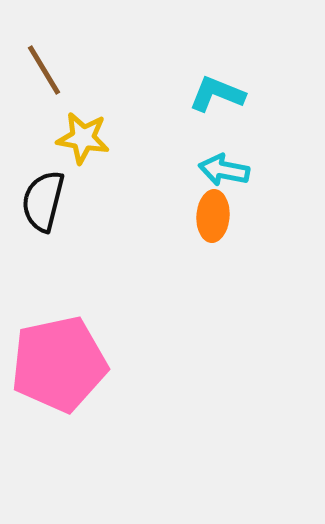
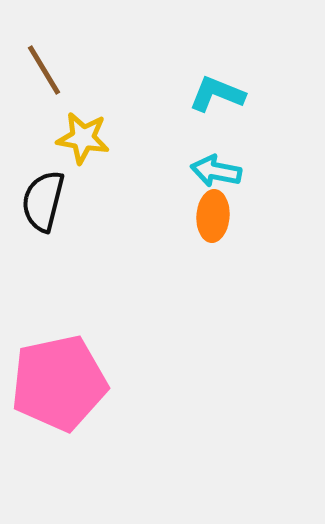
cyan arrow: moved 8 px left, 1 px down
pink pentagon: moved 19 px down
